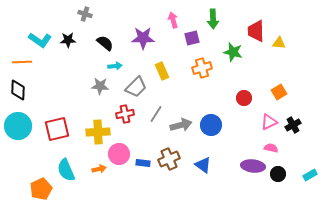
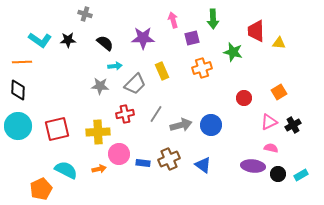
gray trapezoid: moved 1 px left, 3 px up
cyan semicircle: rotated 140 degrees clockwise
cyan rectangle: moved 9 px left
